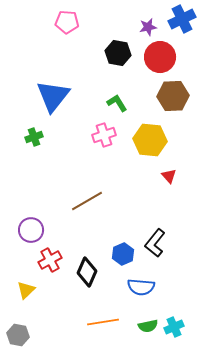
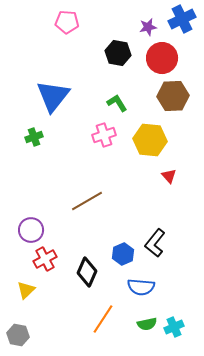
red circle: moved 2 px right, 1 px down
red cross: moved 5 px left, 1 px up
orange line: moved 3 px up; rotated 48 degrees counterclockwise
green semicircle: moved 1 px left, 2 px up
